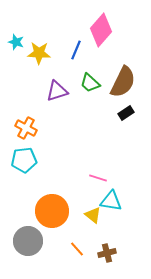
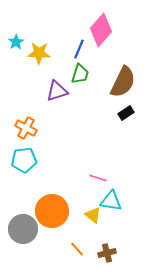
cyan star: rotated 21 degrees clockwise
blue line: moved 3 px right, 1 px up
green trapezoid: moved 10 px left, 9 px up; rotated 115 degrees counterclockwise
gray circle: moved 5 px left, 12 px up
